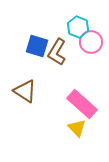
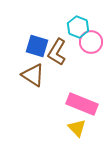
brown triangle: moved 8 px right, 16 px up
pink rectangle: rotated 20 degrees counterclockwise
